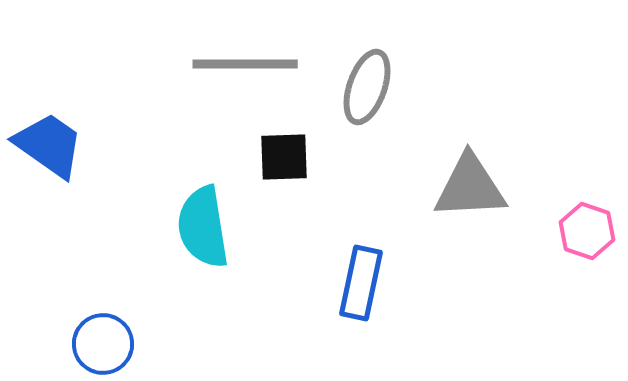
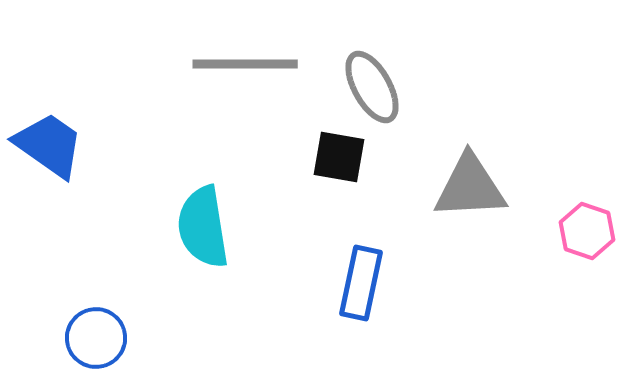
gray ellipse: moved 5 px right; rotated 48 degrees counterclockwise
black square: moved 55 px right; rotated 12 degrees clockwise
blue circle: moved 7 px left, 6 px up
